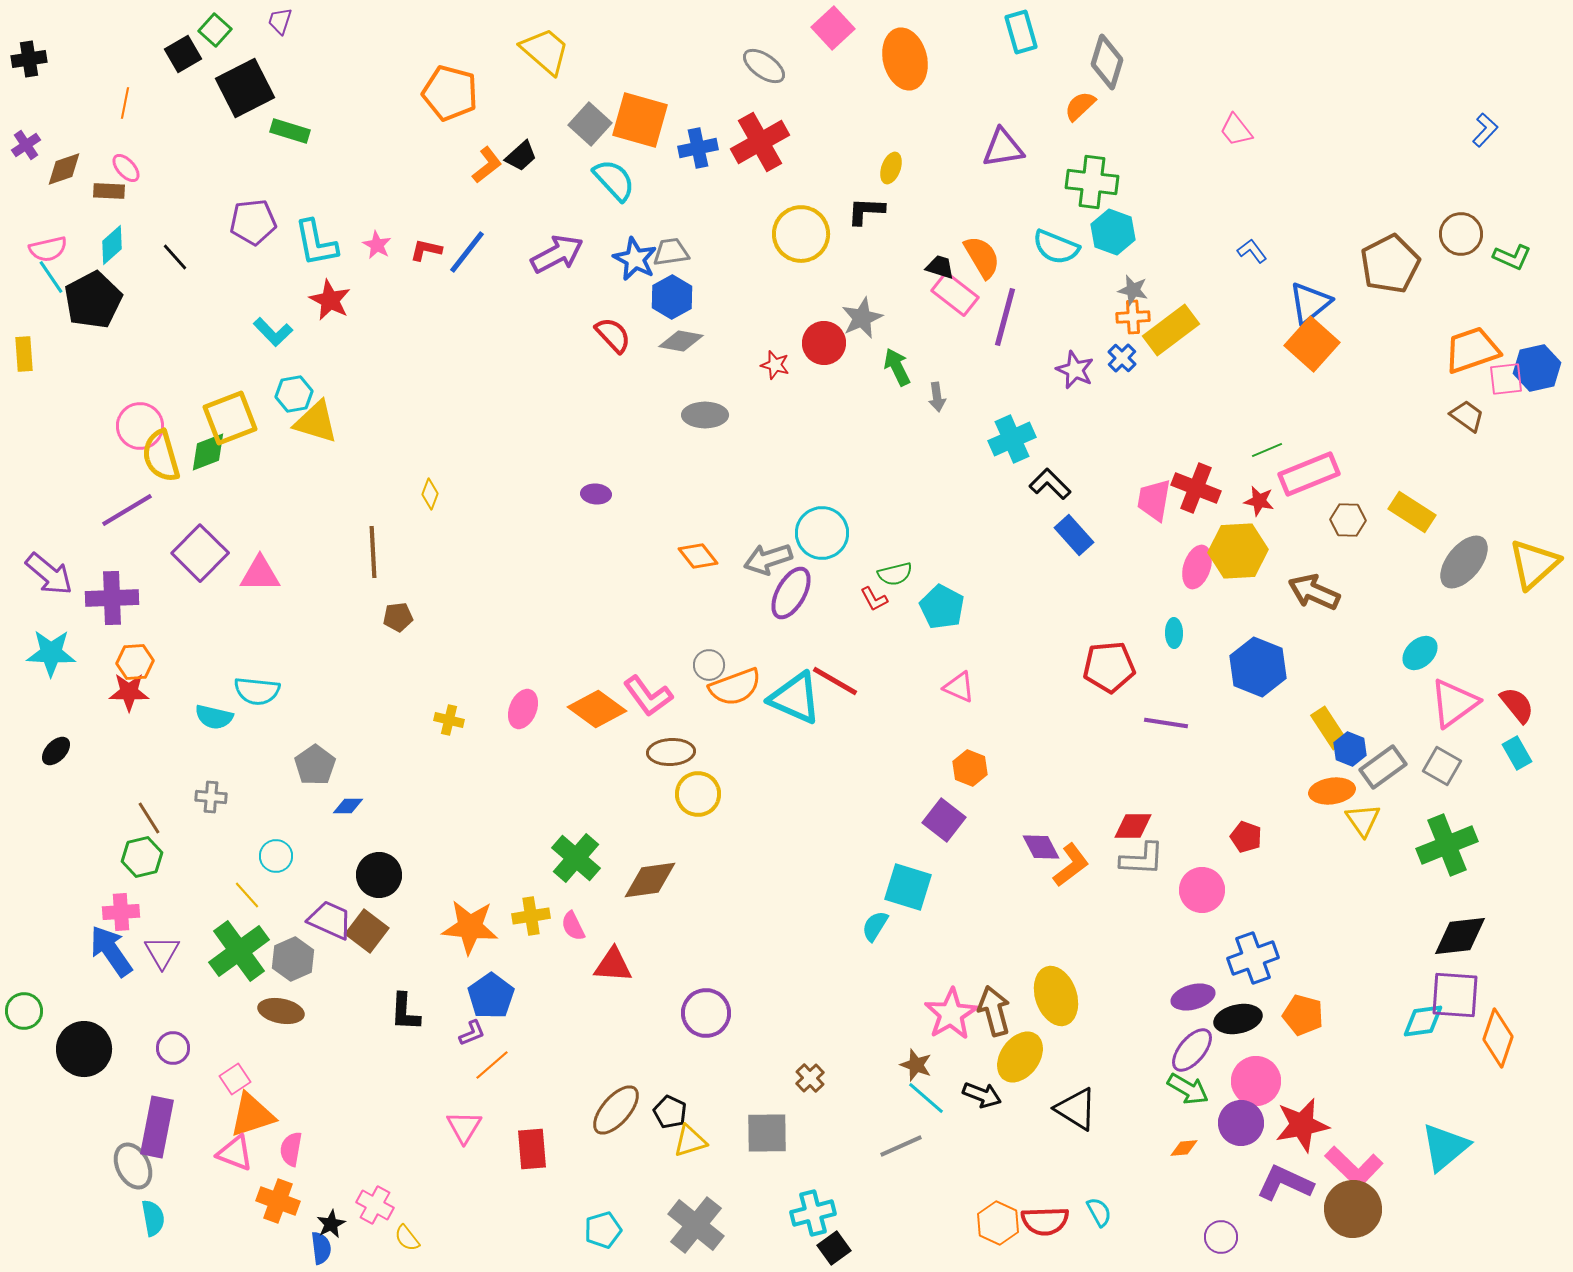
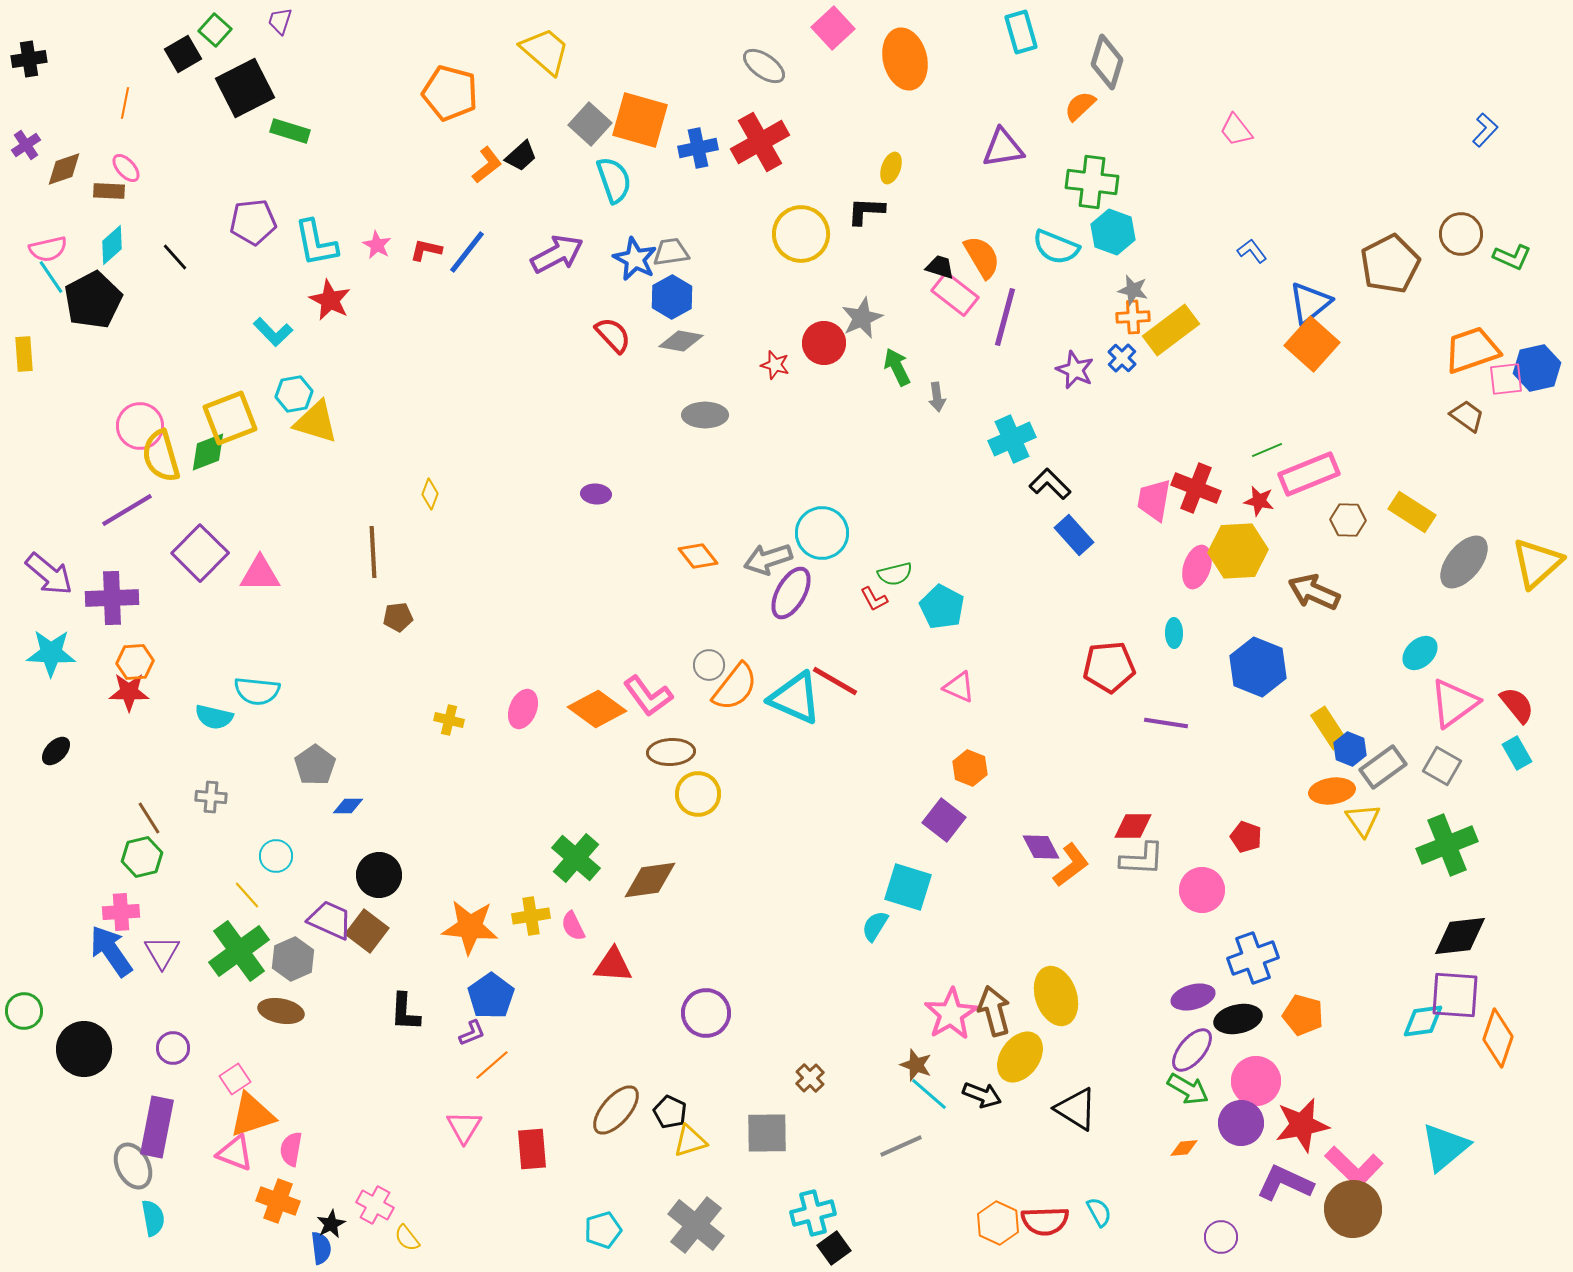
cyan semicircle at (614, 180): rotated 24 degrees clockwise
yellow triangle at (1534, 564): moved 3 px right, 1 px up
orange semicircle at (735, 687): rotated 32 degrees counterclockwise
cyan line at (926, 1098): moved 3 px right, 4 px up
